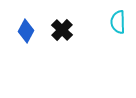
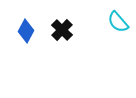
cyan semicircle: rotated 40 degrees counterclockwise
